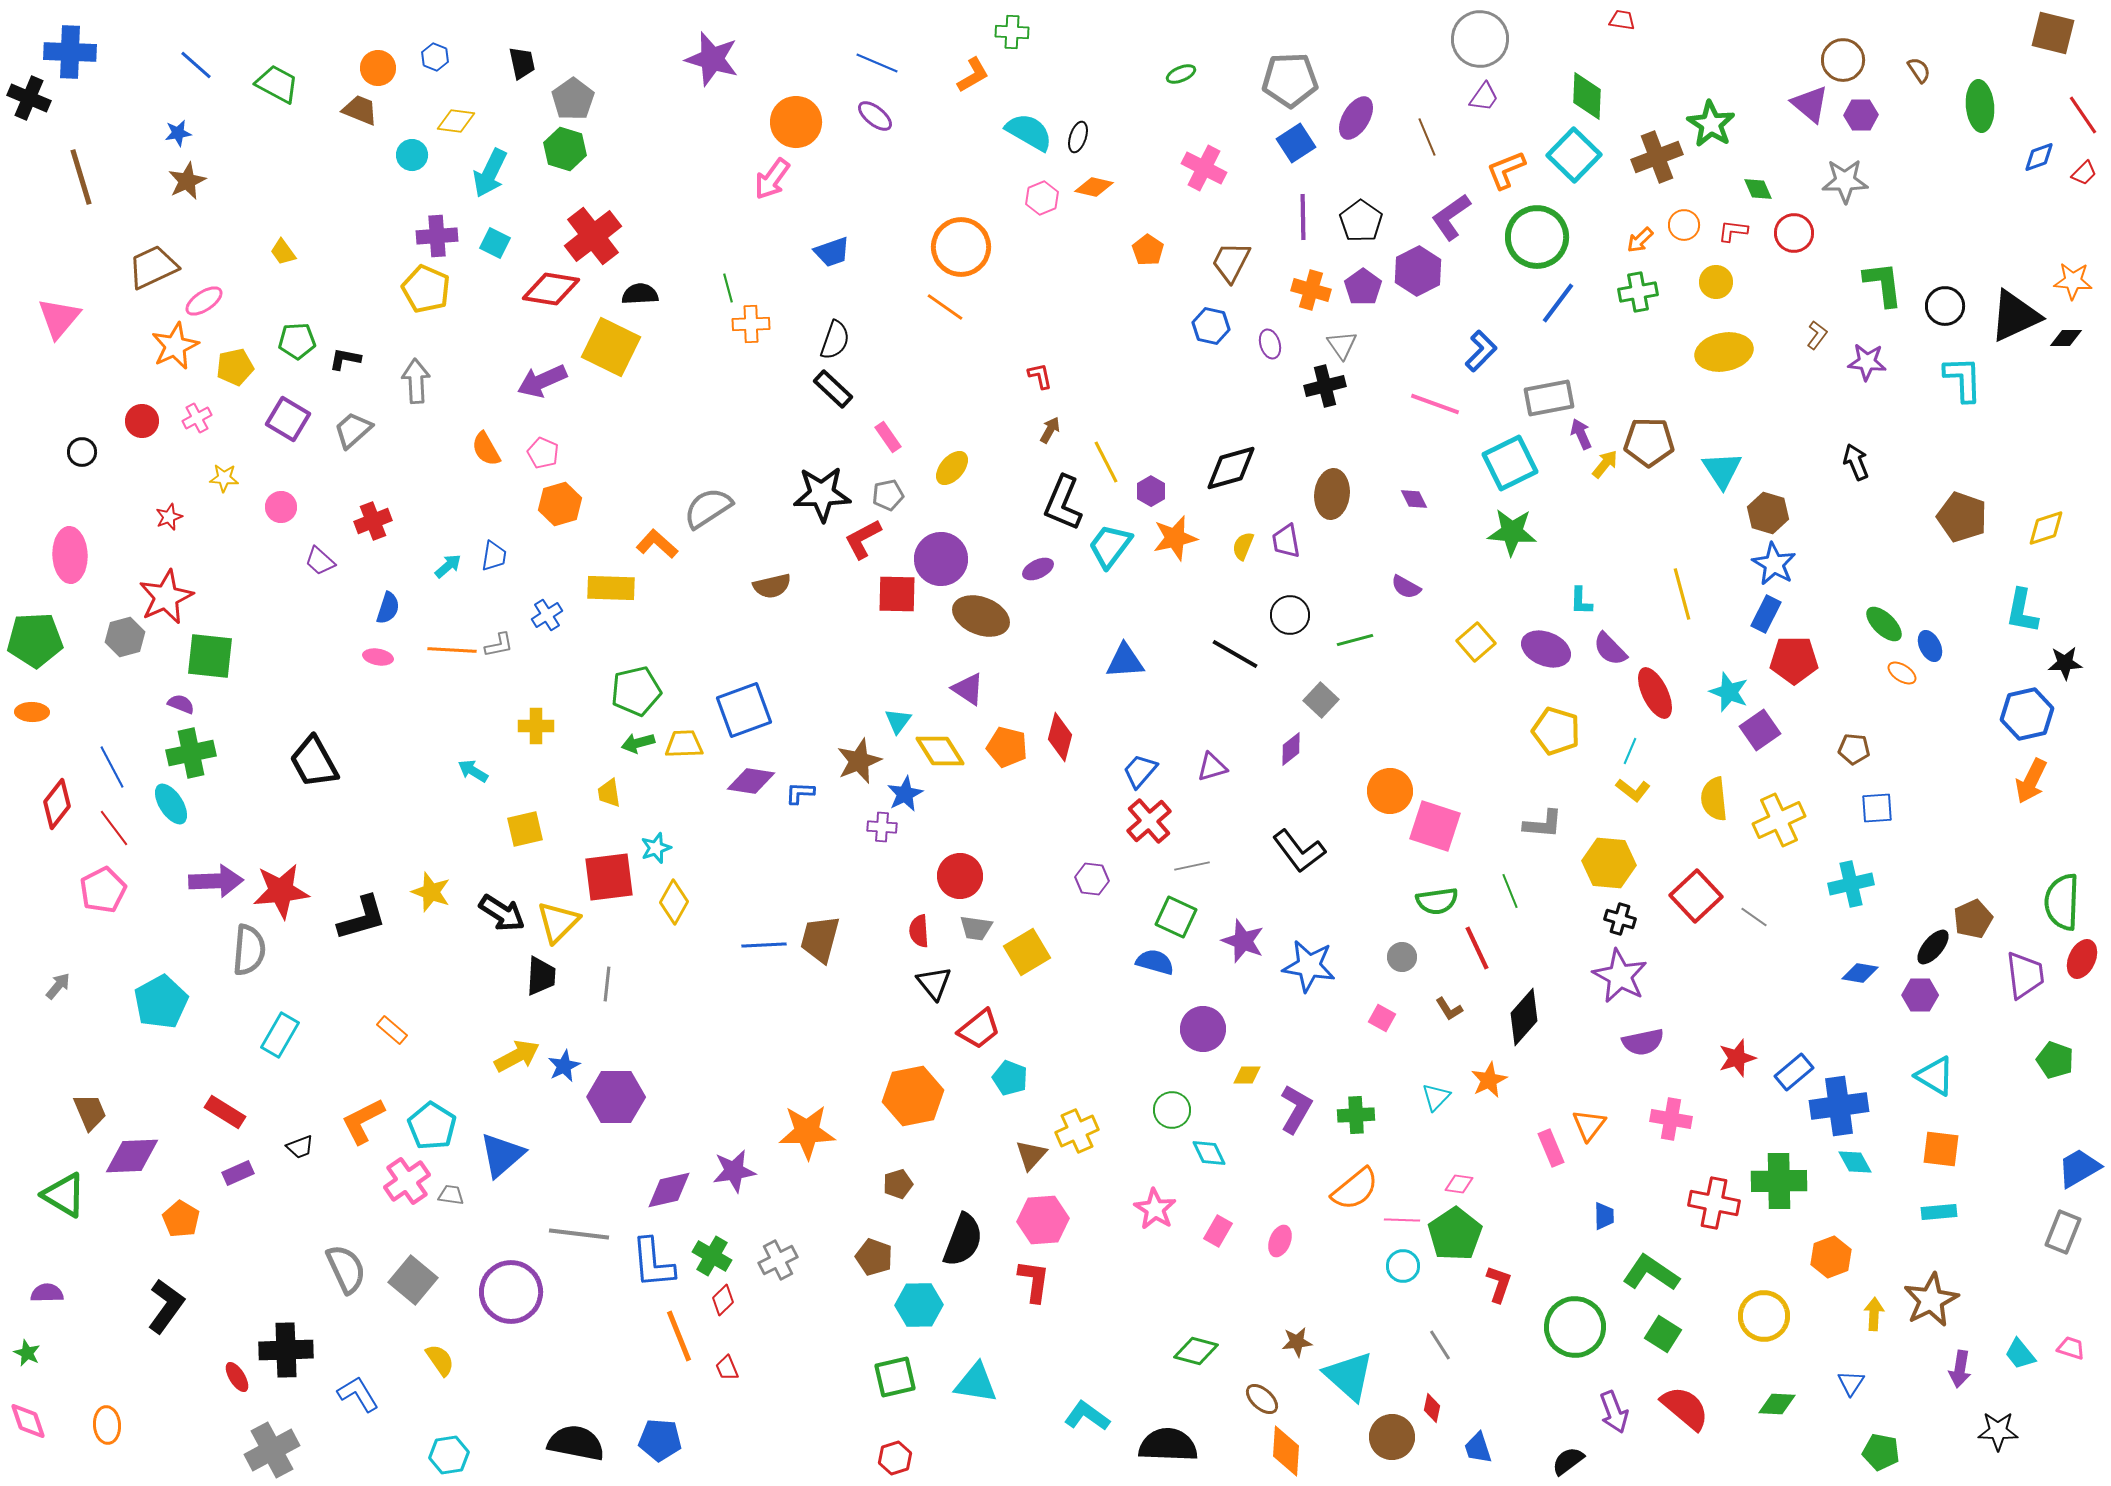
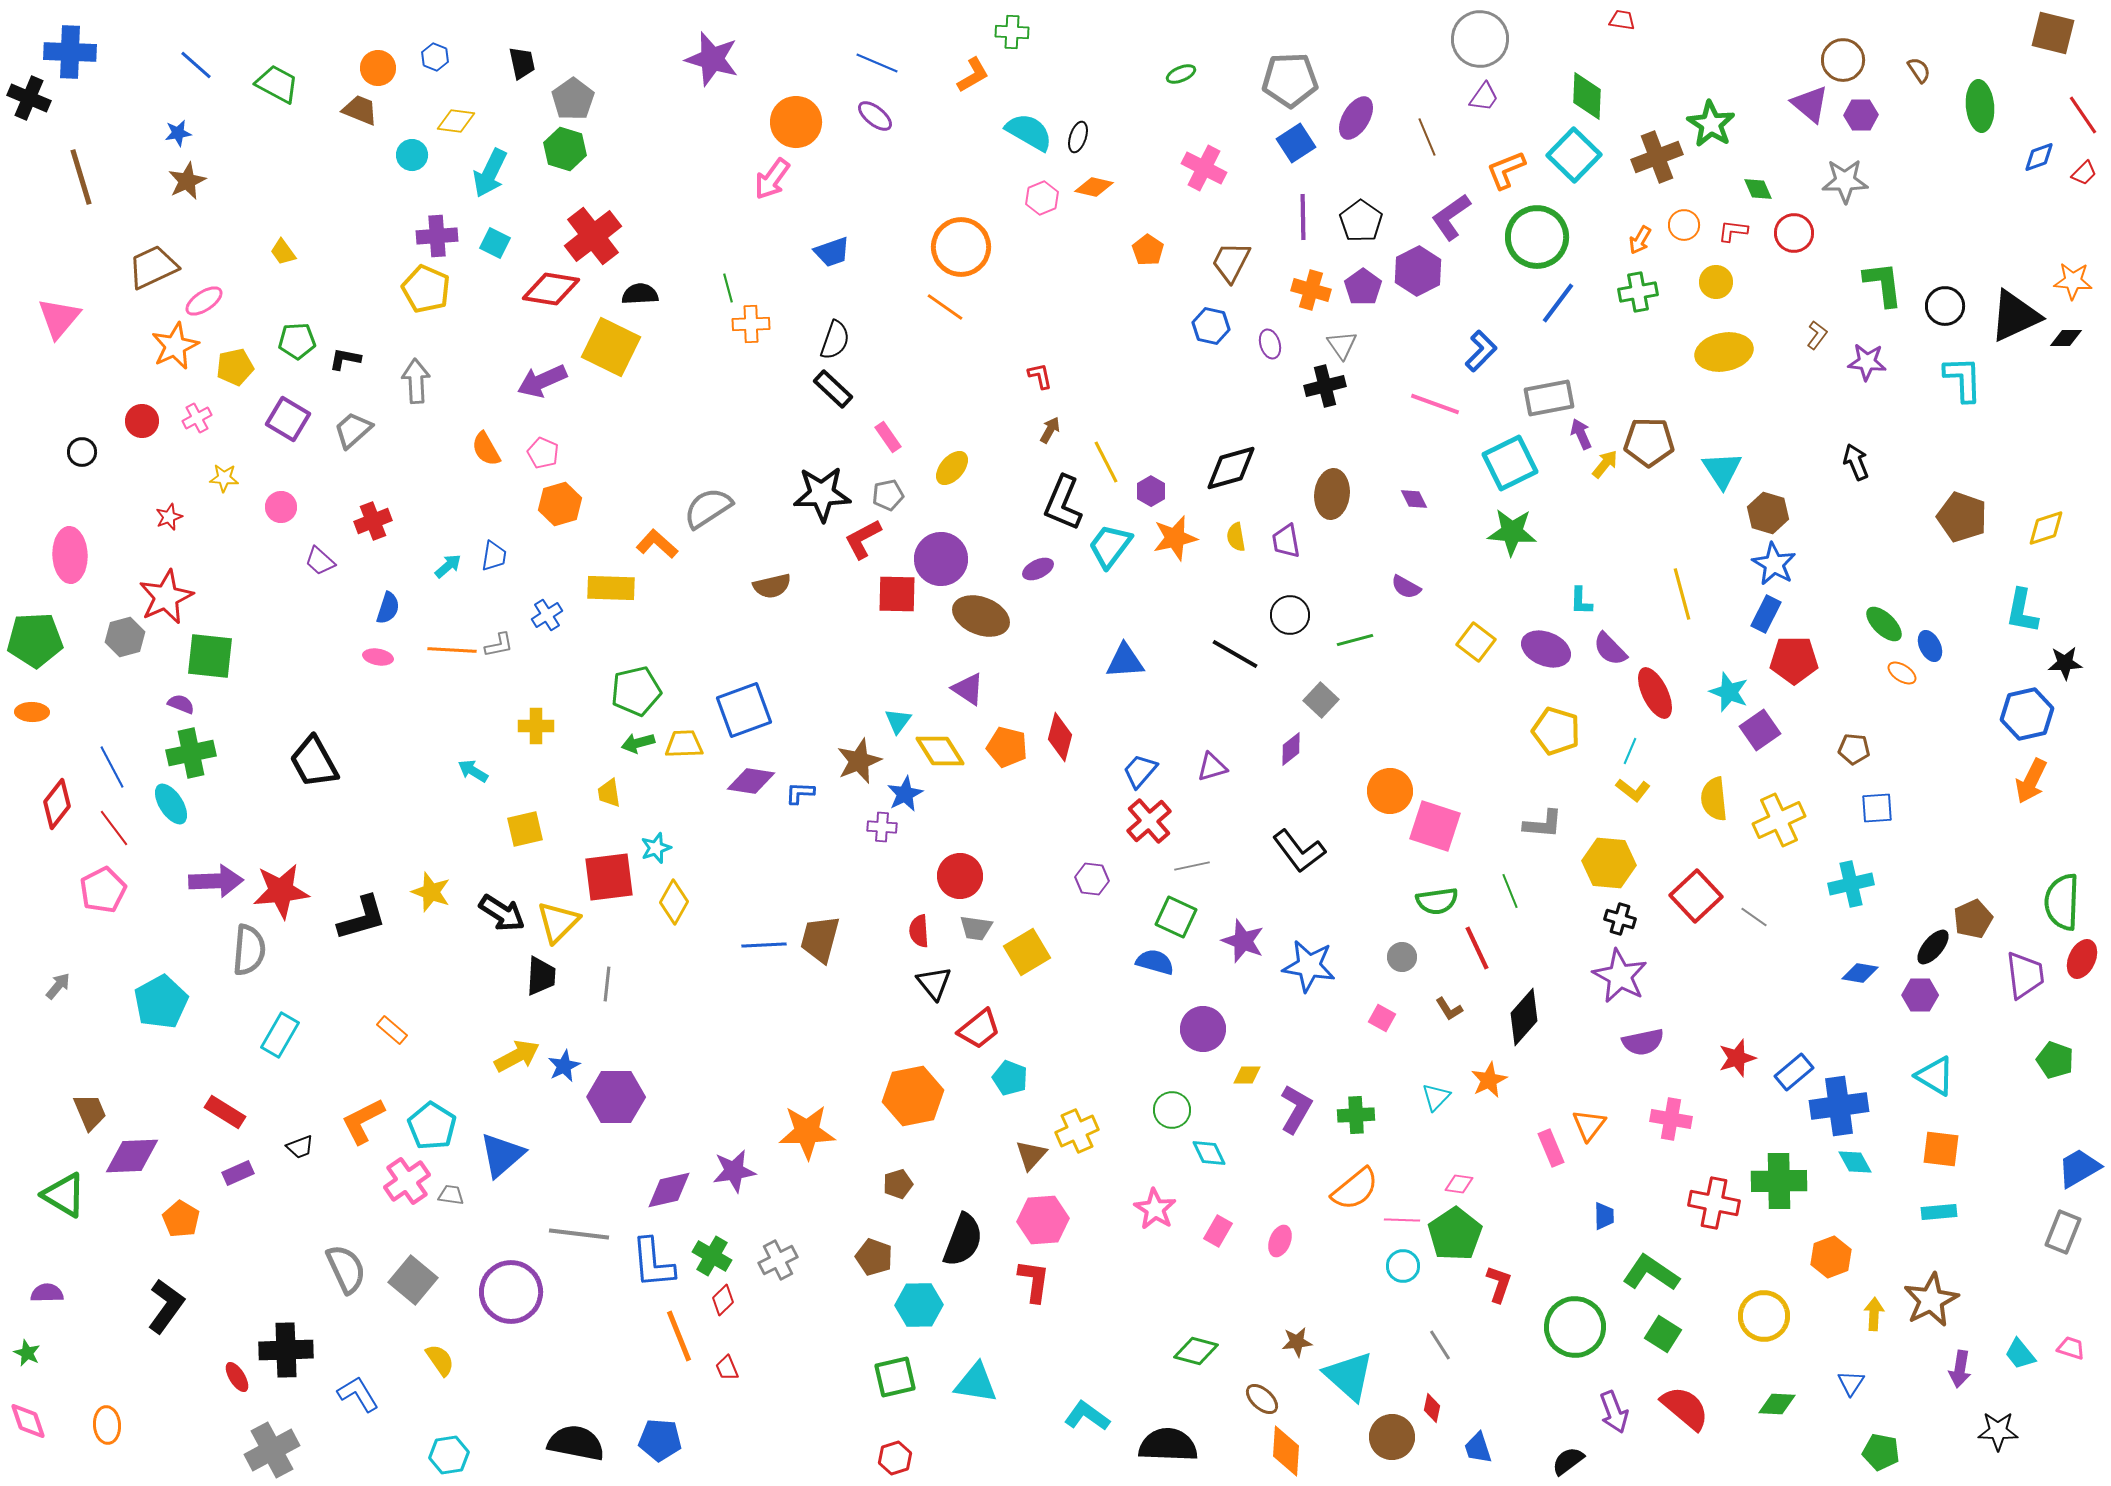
orange arrow at (1640, 240): rotated 16 degrees counterclockwise
yellow semicircle at (1243, 546): moved 7 px left, 9 px up; rotated 32 degrees counterclockwise
yellow square at (1476, 642): rotated 12 degrees counterclockwise
